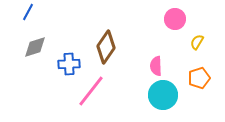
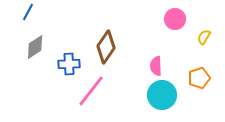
yellow semicircle: moved 7 px right, 5 px up
gray diamond: rotated 15 degrees counterclockwise
cyan circle: moved 1 px left
